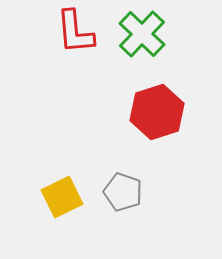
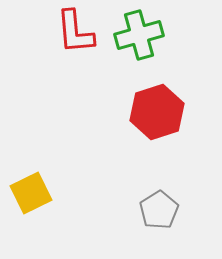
green cross: moved 3 px left, 1 px down; rotated 30 degrees clockwise
gray pentagon: moved 36 px right, 18 px down; rotated 21 degrees clockwise
yellow square: moved 31 px left, 4 px up
